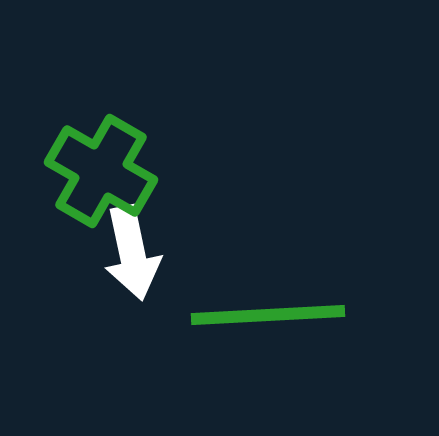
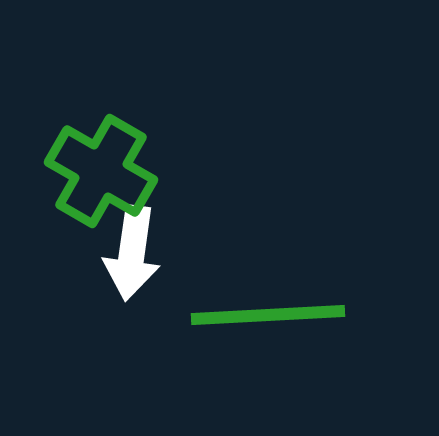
white arrow: rotated 20 degrees clockwise
